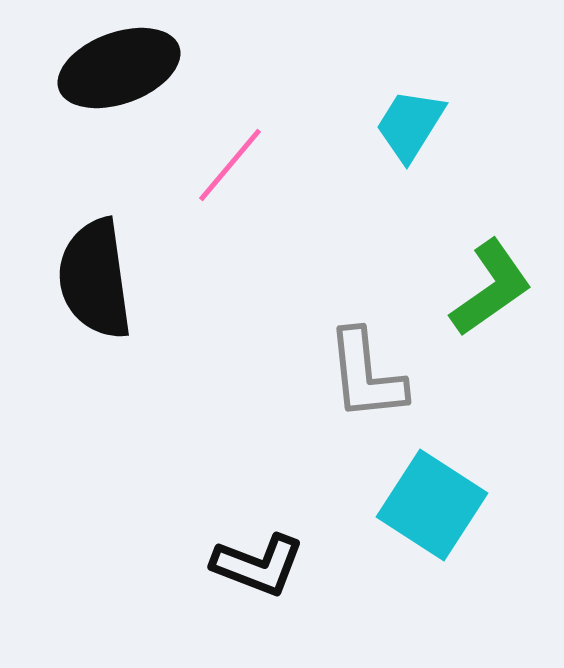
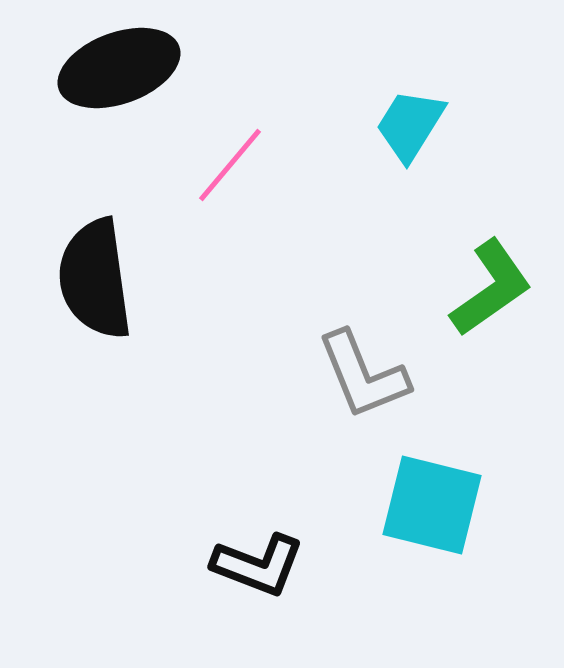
gray L-shape: moved 3 px left; rotated 16 degrees counterclockwise
cyan square: rotated 19 degrees counterclockwise
